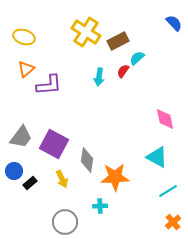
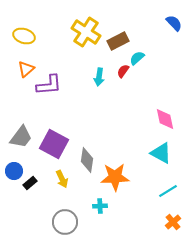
yellow ellipse: moved 1 px up
cyan triangle: moved 4 px right, 4 px up
